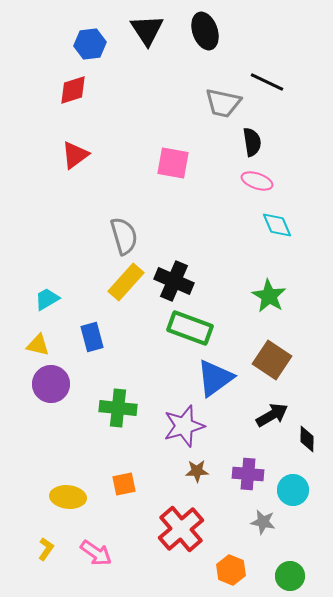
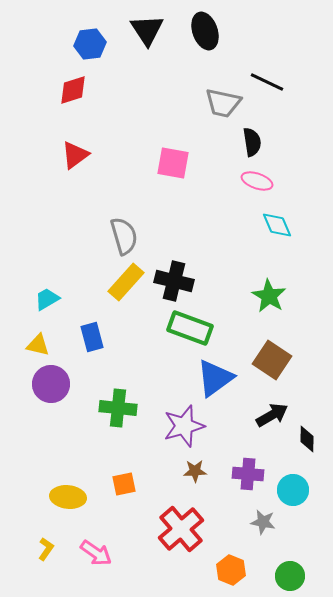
black cross: rotated 9 degrees counterclockwise
brown star: moved 2 px left
